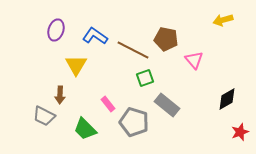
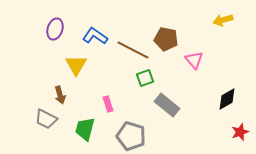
purple ellipse: moved 1 px left, 1 px up
brown arrow: rotated 18 degrees counterclockwise
pink rectangle: rotated 21 degrees clockwise
gray trapezoid: moved 2 px right, 3 px down
gray pentagon: moved 3 px left, 14 px down
green trapezoid: rotated 60 degrees clockwise
